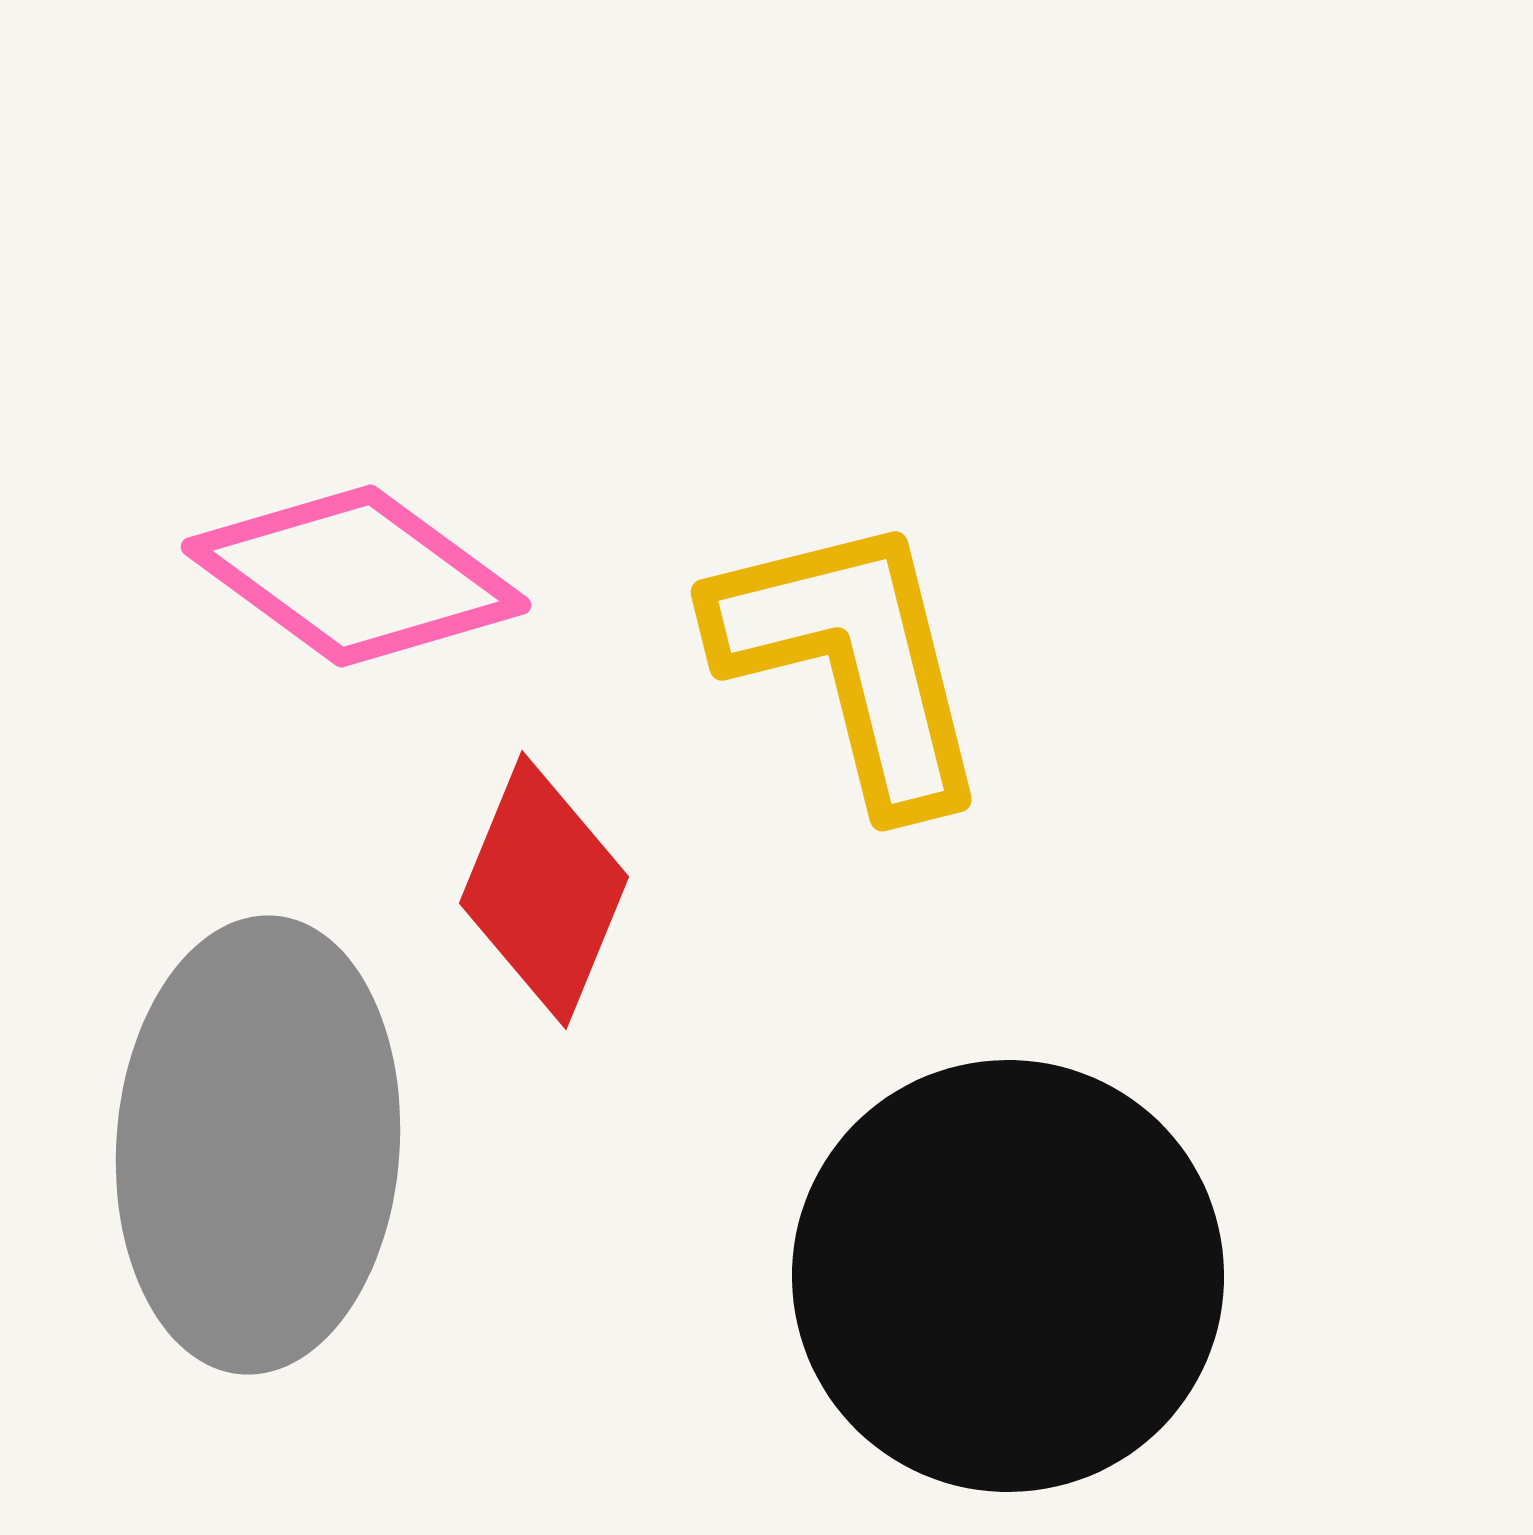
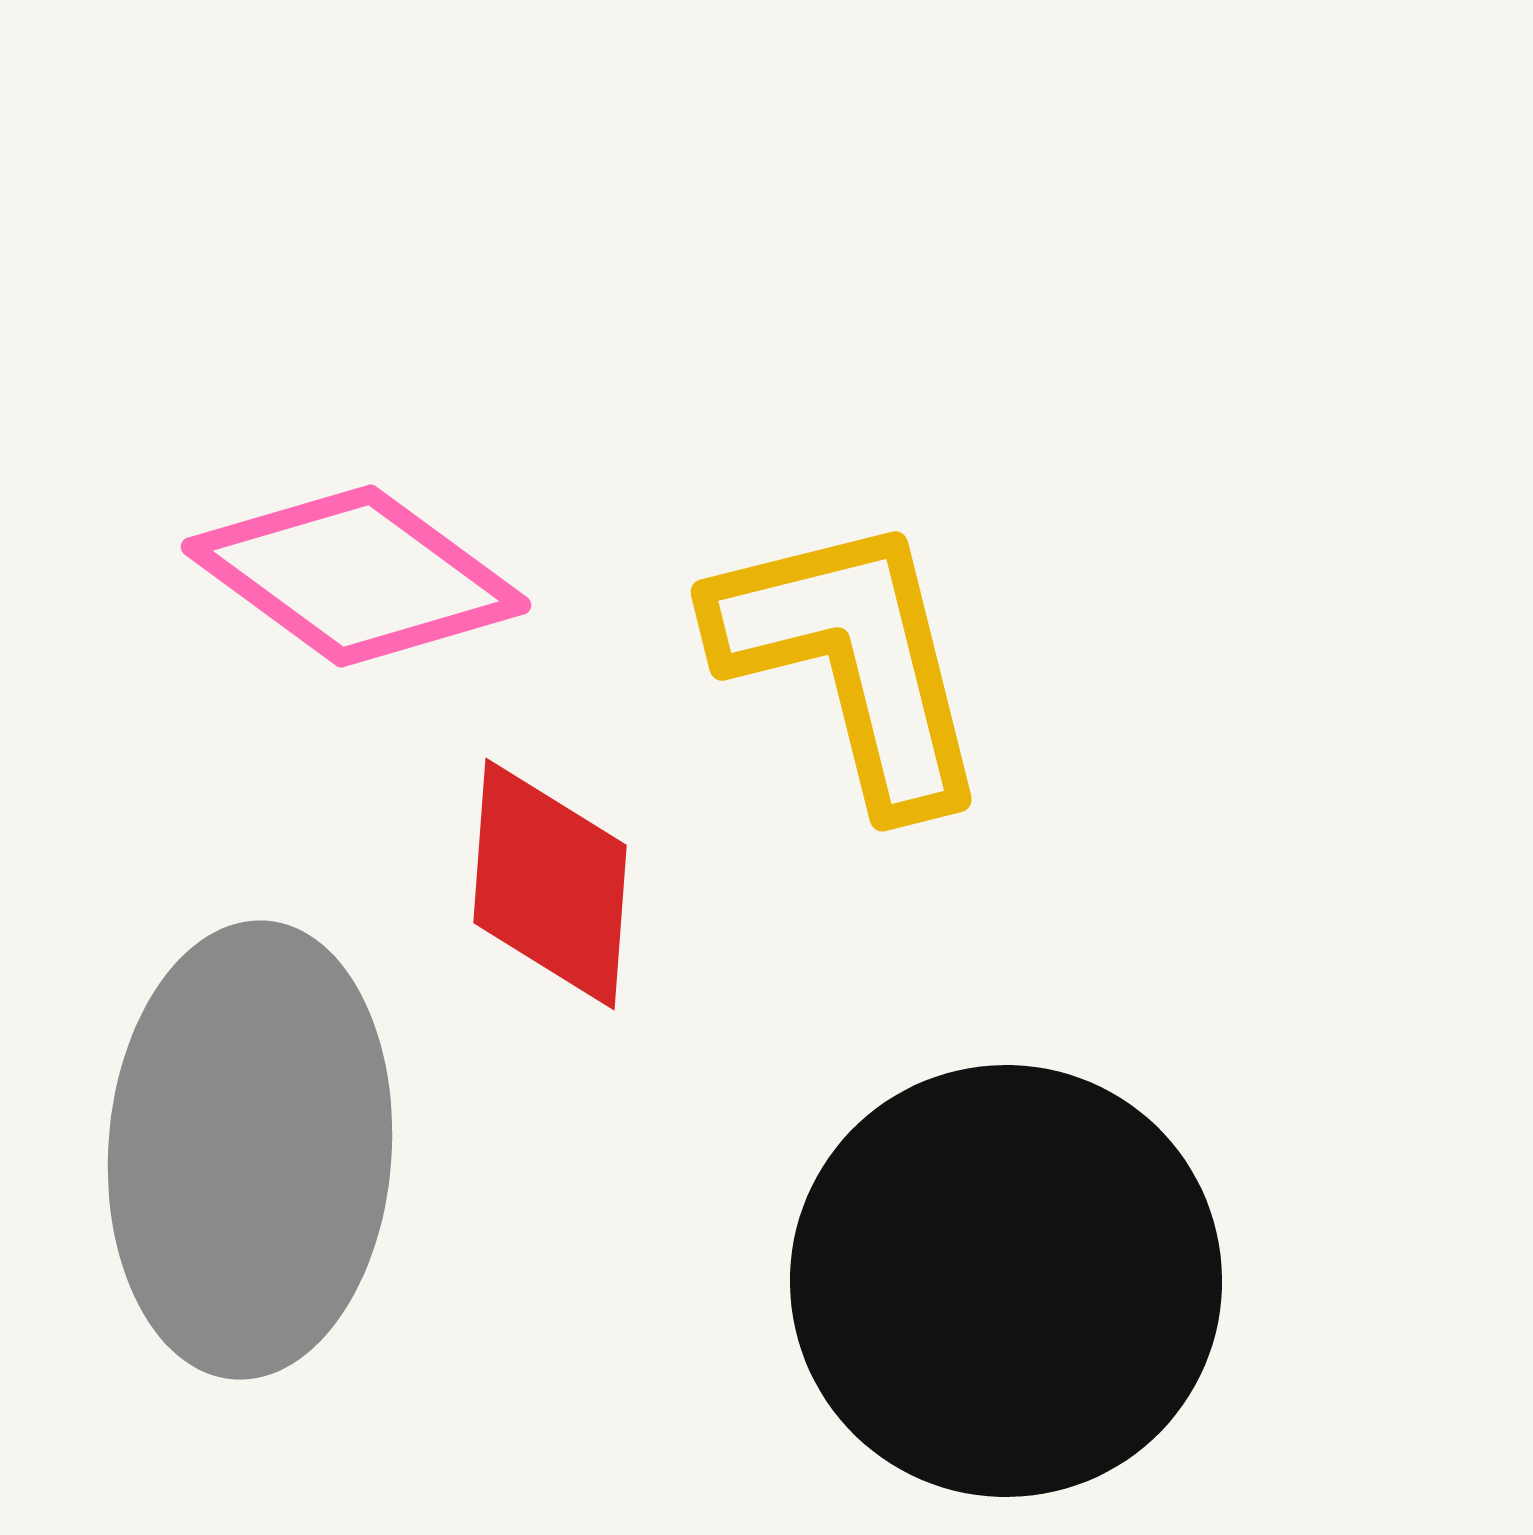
red diamond: moved 6 px right, 6 px up; rotated 18 degrees counterclockwise
gray ellipse: moved 8 px left, 5 px down
black circle: moved 2 px left, 5 px down
